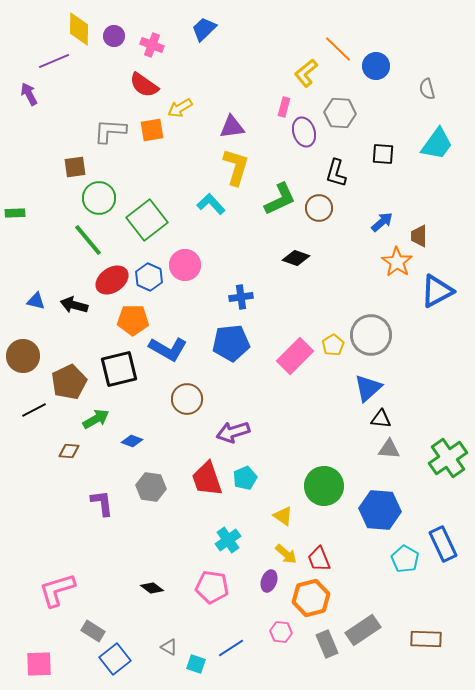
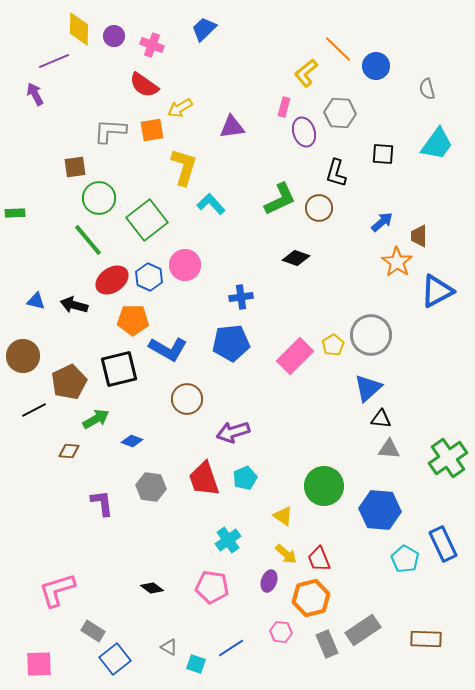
purple arrow at (29, 94): moved 6 px right
yellow L-shape at (236, 167): moved 52 px left
red trapezoid at (207, 479): moved 3 px left
